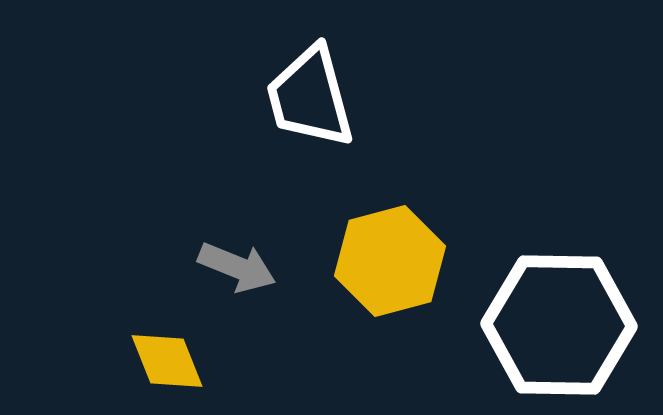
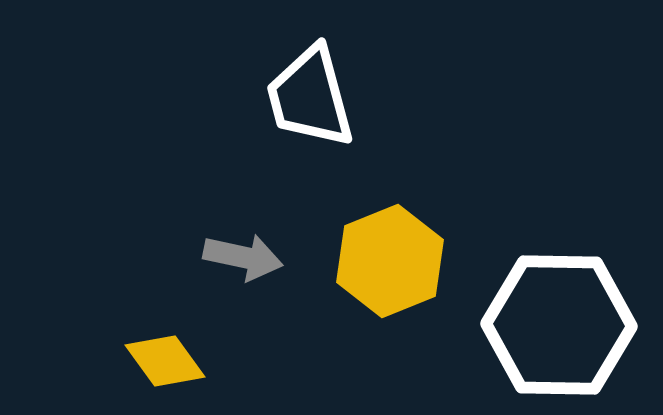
yellow hexagon: rotated 7 degrees counterclockwise
gray arrow: moved 6 px right, 10 px up; rotated 10 degrees counterclockwise
yellow diamond: moved 2 px left; rotated 14 degrees counterclockwise
